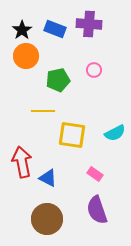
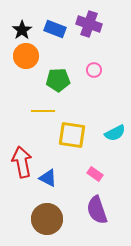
purple cross: rotated 15 degrees clockwise
green pentagon: rotated 10 degrees clockwise
